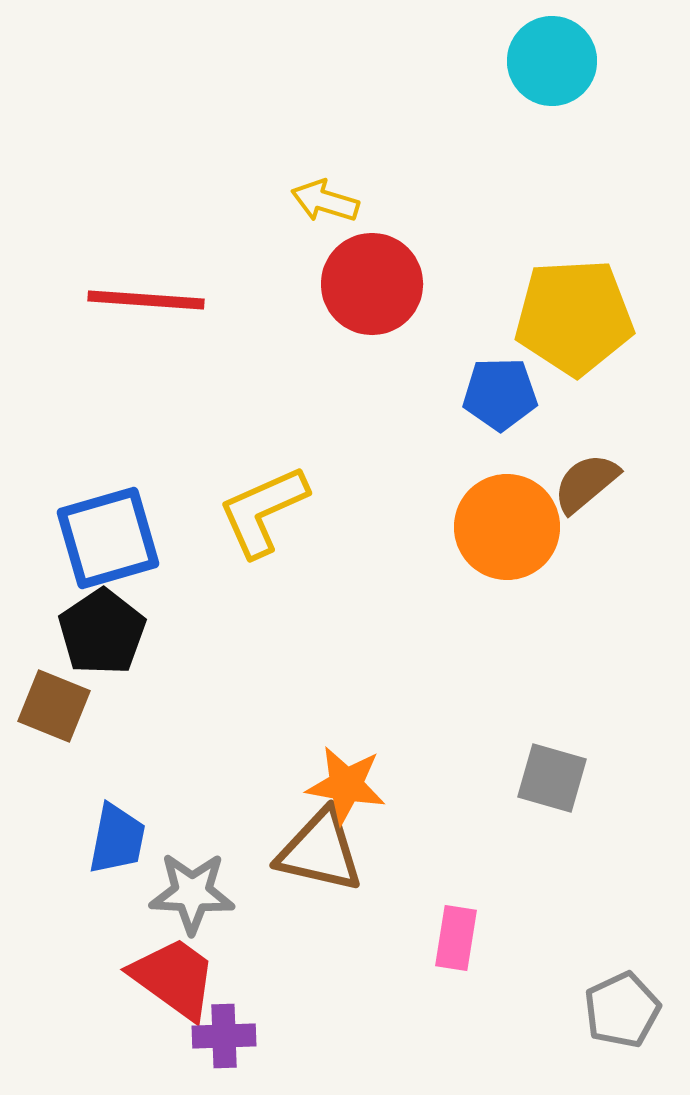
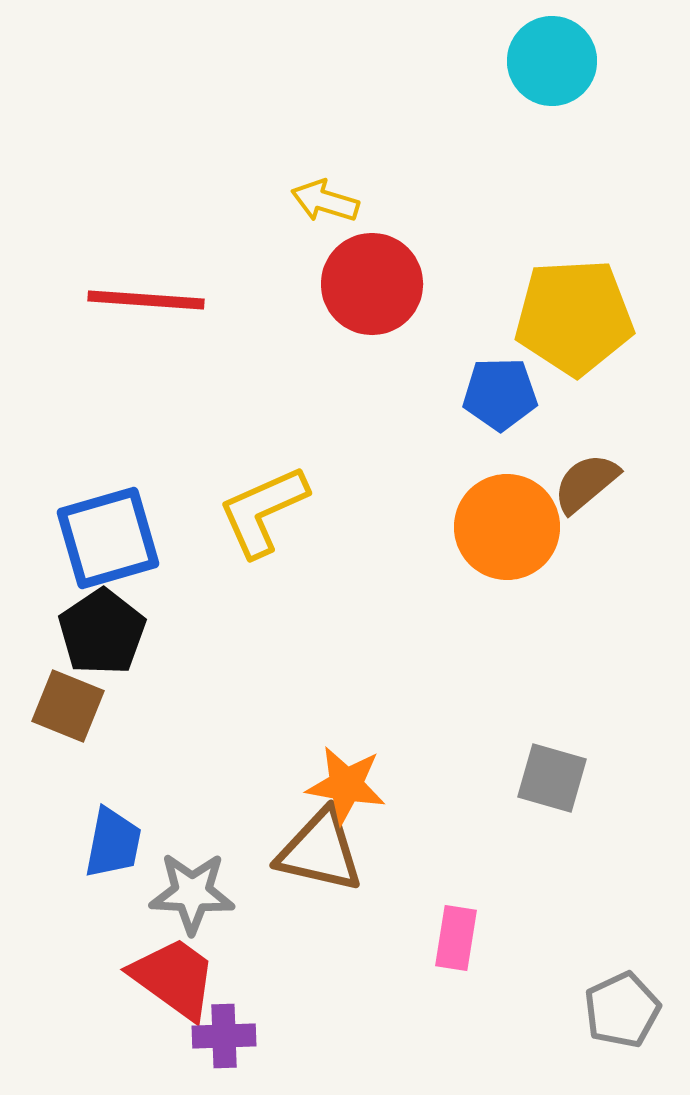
brown square: moved 14 px right
blue trapezoid: moved 4 px left, 4 px down
